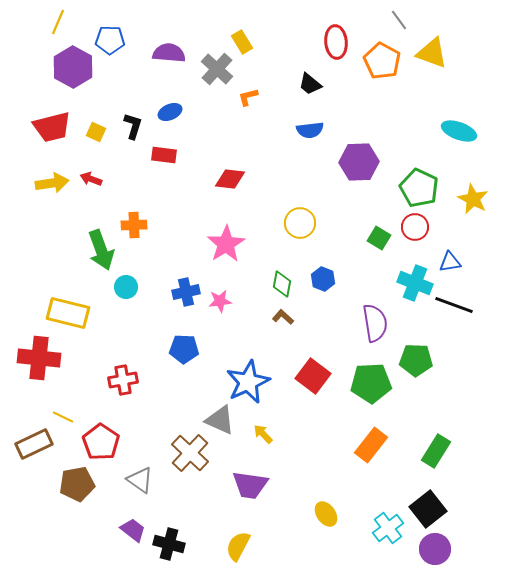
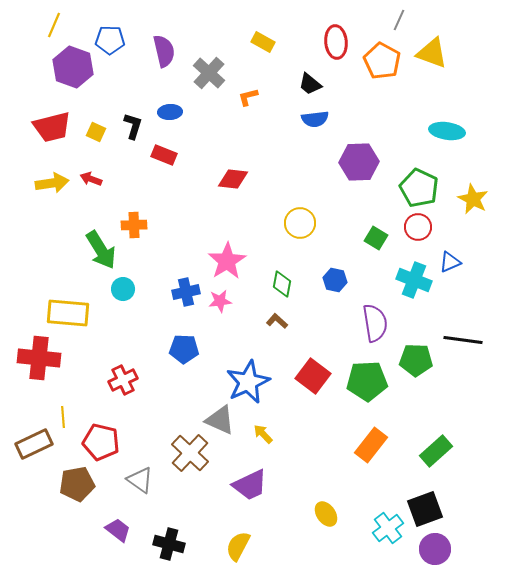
gray line at (399, 20): rotated 60 degrees clockwise
yellow line at (58, 22): moved 4 px left, 3 px down
yellow rectangle at (242, 42): moved 21 px right; rotated 30 degrees counterclockwise
purple semicircle at (169, 53): moved 5 px left, 2 px up; rotated 72 degrees clockwise
purple hexagon at (73, 67): rotated 9 degrees counterclockwise
gray cross at (217, 69): moved 8 px left, 4 px down
blue ellipse at (170, 112): rotated 20 degrees clockwise
blue semicircle at (310, 130): moved 5 px right, 11 px up
cyan ellipse at (459, 131): moved 12 px left; rotated 12 degrees counterclockwise
red rectangle at (164, 155): rotated 15 degrees clockwise
red diamond at (230, 179): moved 3 px right
red circle at (415, 227): moved 3 px right
green square at (379, 238): moved 3 px left
pink star at (226, 244): moved 1 px right, 17 px down
green arrow at (101, 250): rotated 12 degrees counterclockwise
blue triangle at (450, 262): rotated 15 degrees counterclockwise
blue hexagon at (323, 279): moved 12 px right, 1 px down; rotated 10 degrees counterclockwise
cyan cross at (415, 283): moved 1 px left, 3 px up
cyan circle at (126, 287): moved 3 px left, 2 px down
black line at (454, 305): moved 9 px right, 35 px down; rotated 12 degrees counterclockwise
yellow rectangle at (68, 313): rotated 9 degrees counterclockwise
brown L-shape at (283, 317): moved 6 px left, 4 px down
red cross at (123, 380): rotated 16 degrees counterclockwise
green pentagon at (371, 383): moved 4 px left, 2 px up
yellow line at (63, 417): rotated 60 degrees clockwise
red pentagon at (101, 442): rotated 21 degrees counterclockwise
green rectangle at (436, 451): rotated 16 degrees clockwise
purple trapezoid at (250, 485): rotated 33 degrees counterclockwise
black square at (428, 509): moved 3 px left; rotated 18 degrees clockwise
purple trapezoid at (133, 530): moved 15 px left
